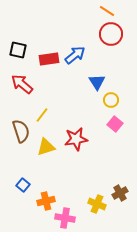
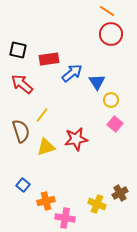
blue arrow: moved 3 px left, 18 px down
